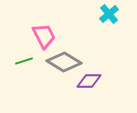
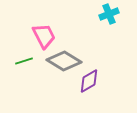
cyan cross: rotated 18 degrees clockwise
gray diamond: moved 1 px up
purple diamond: rotated 30 degrees counterclockwise
